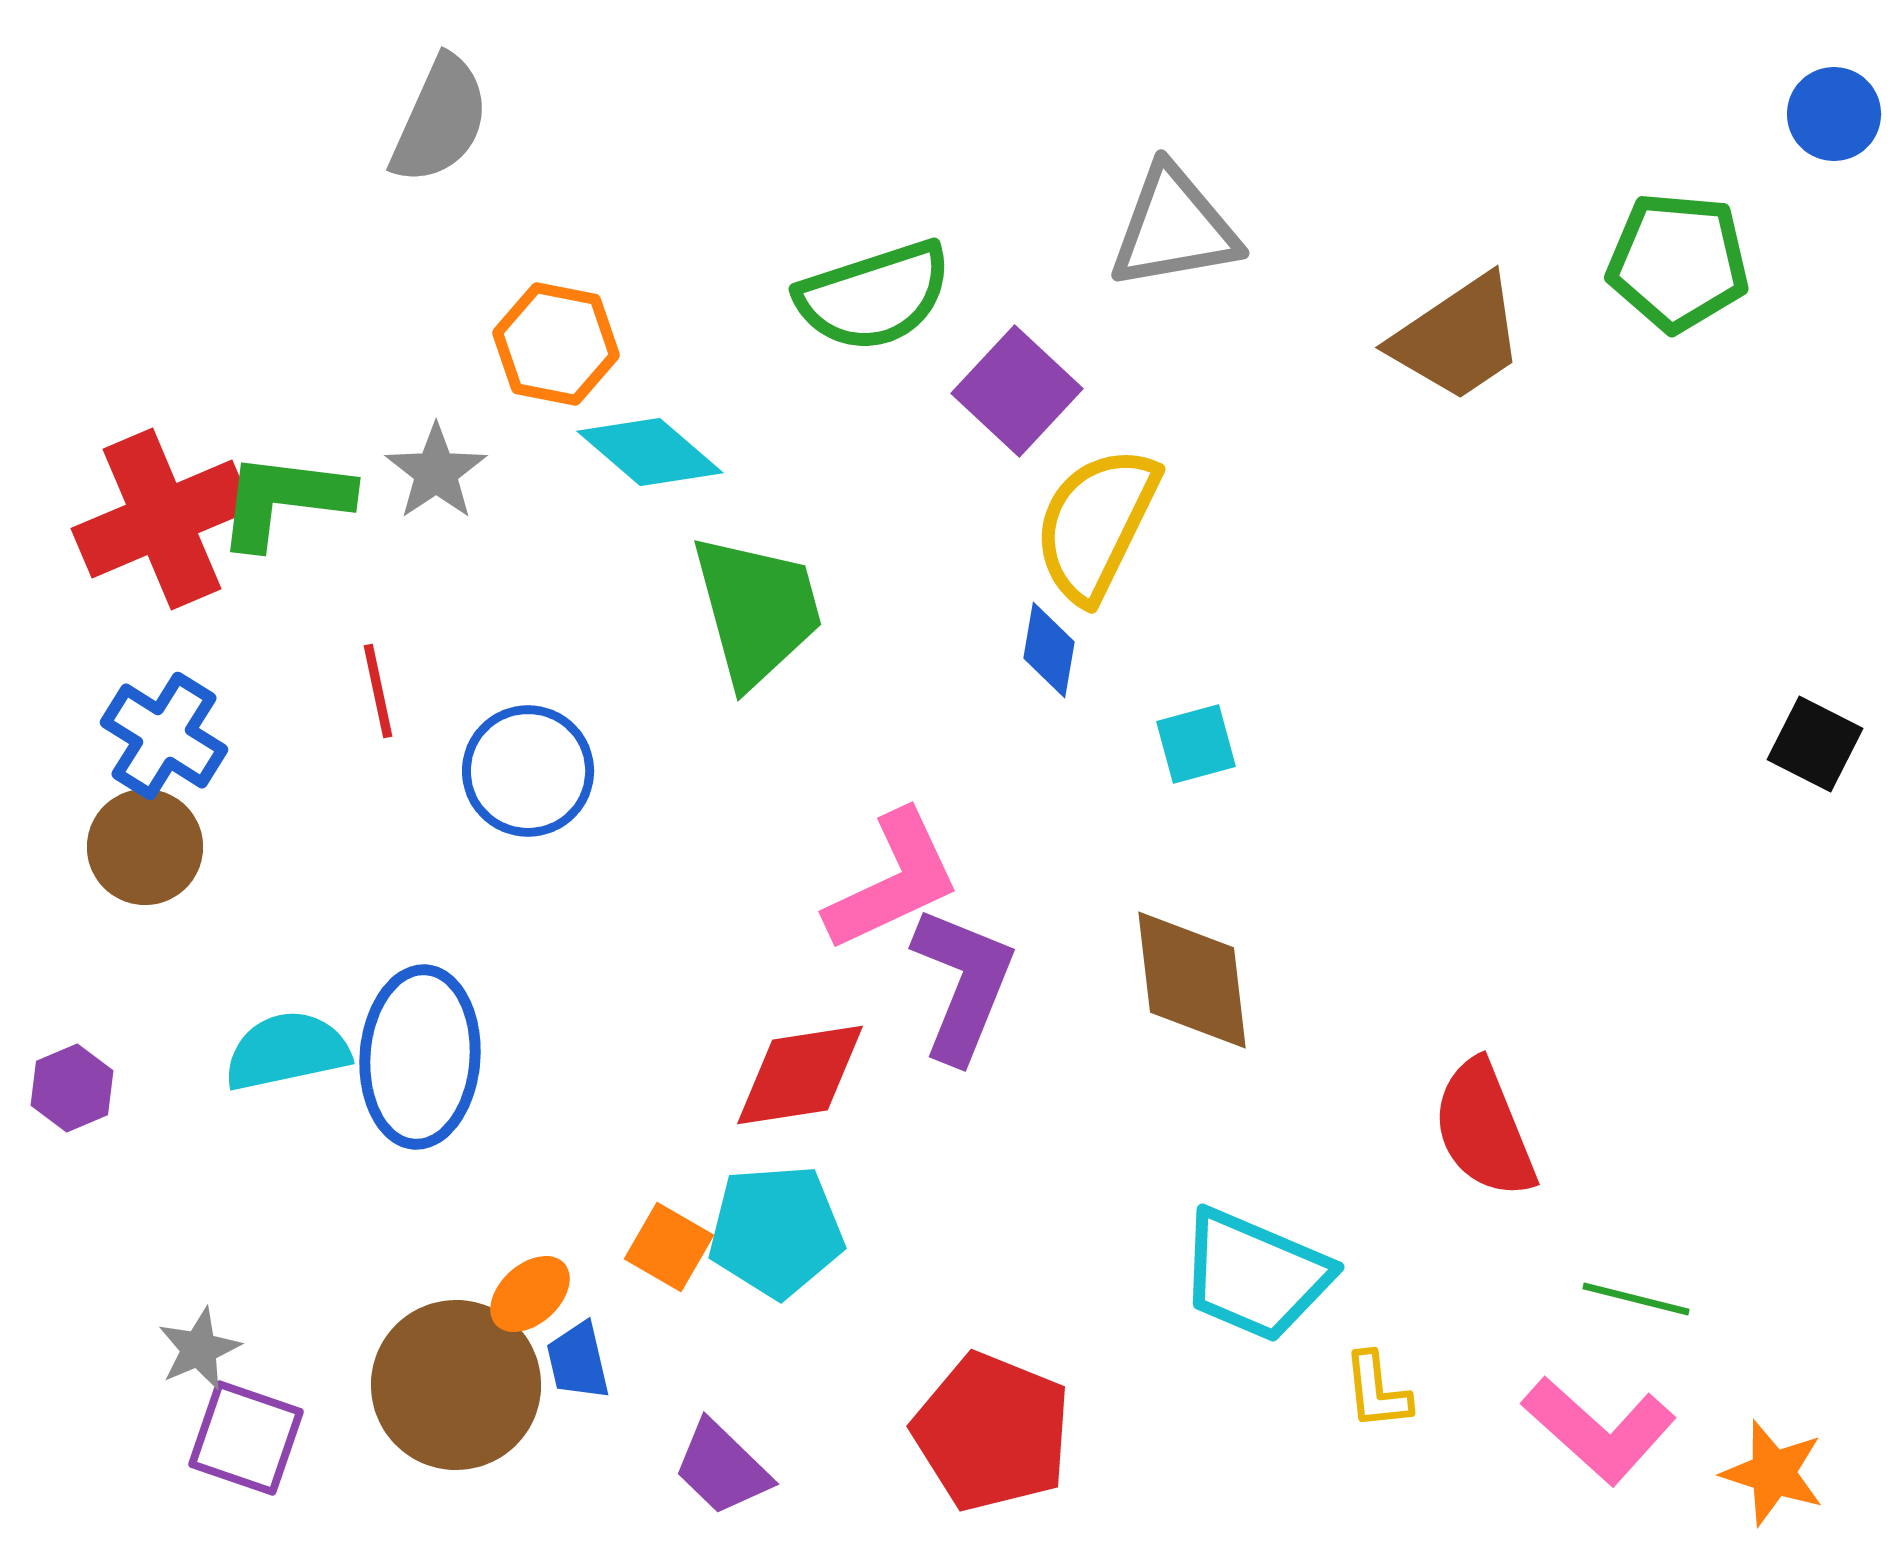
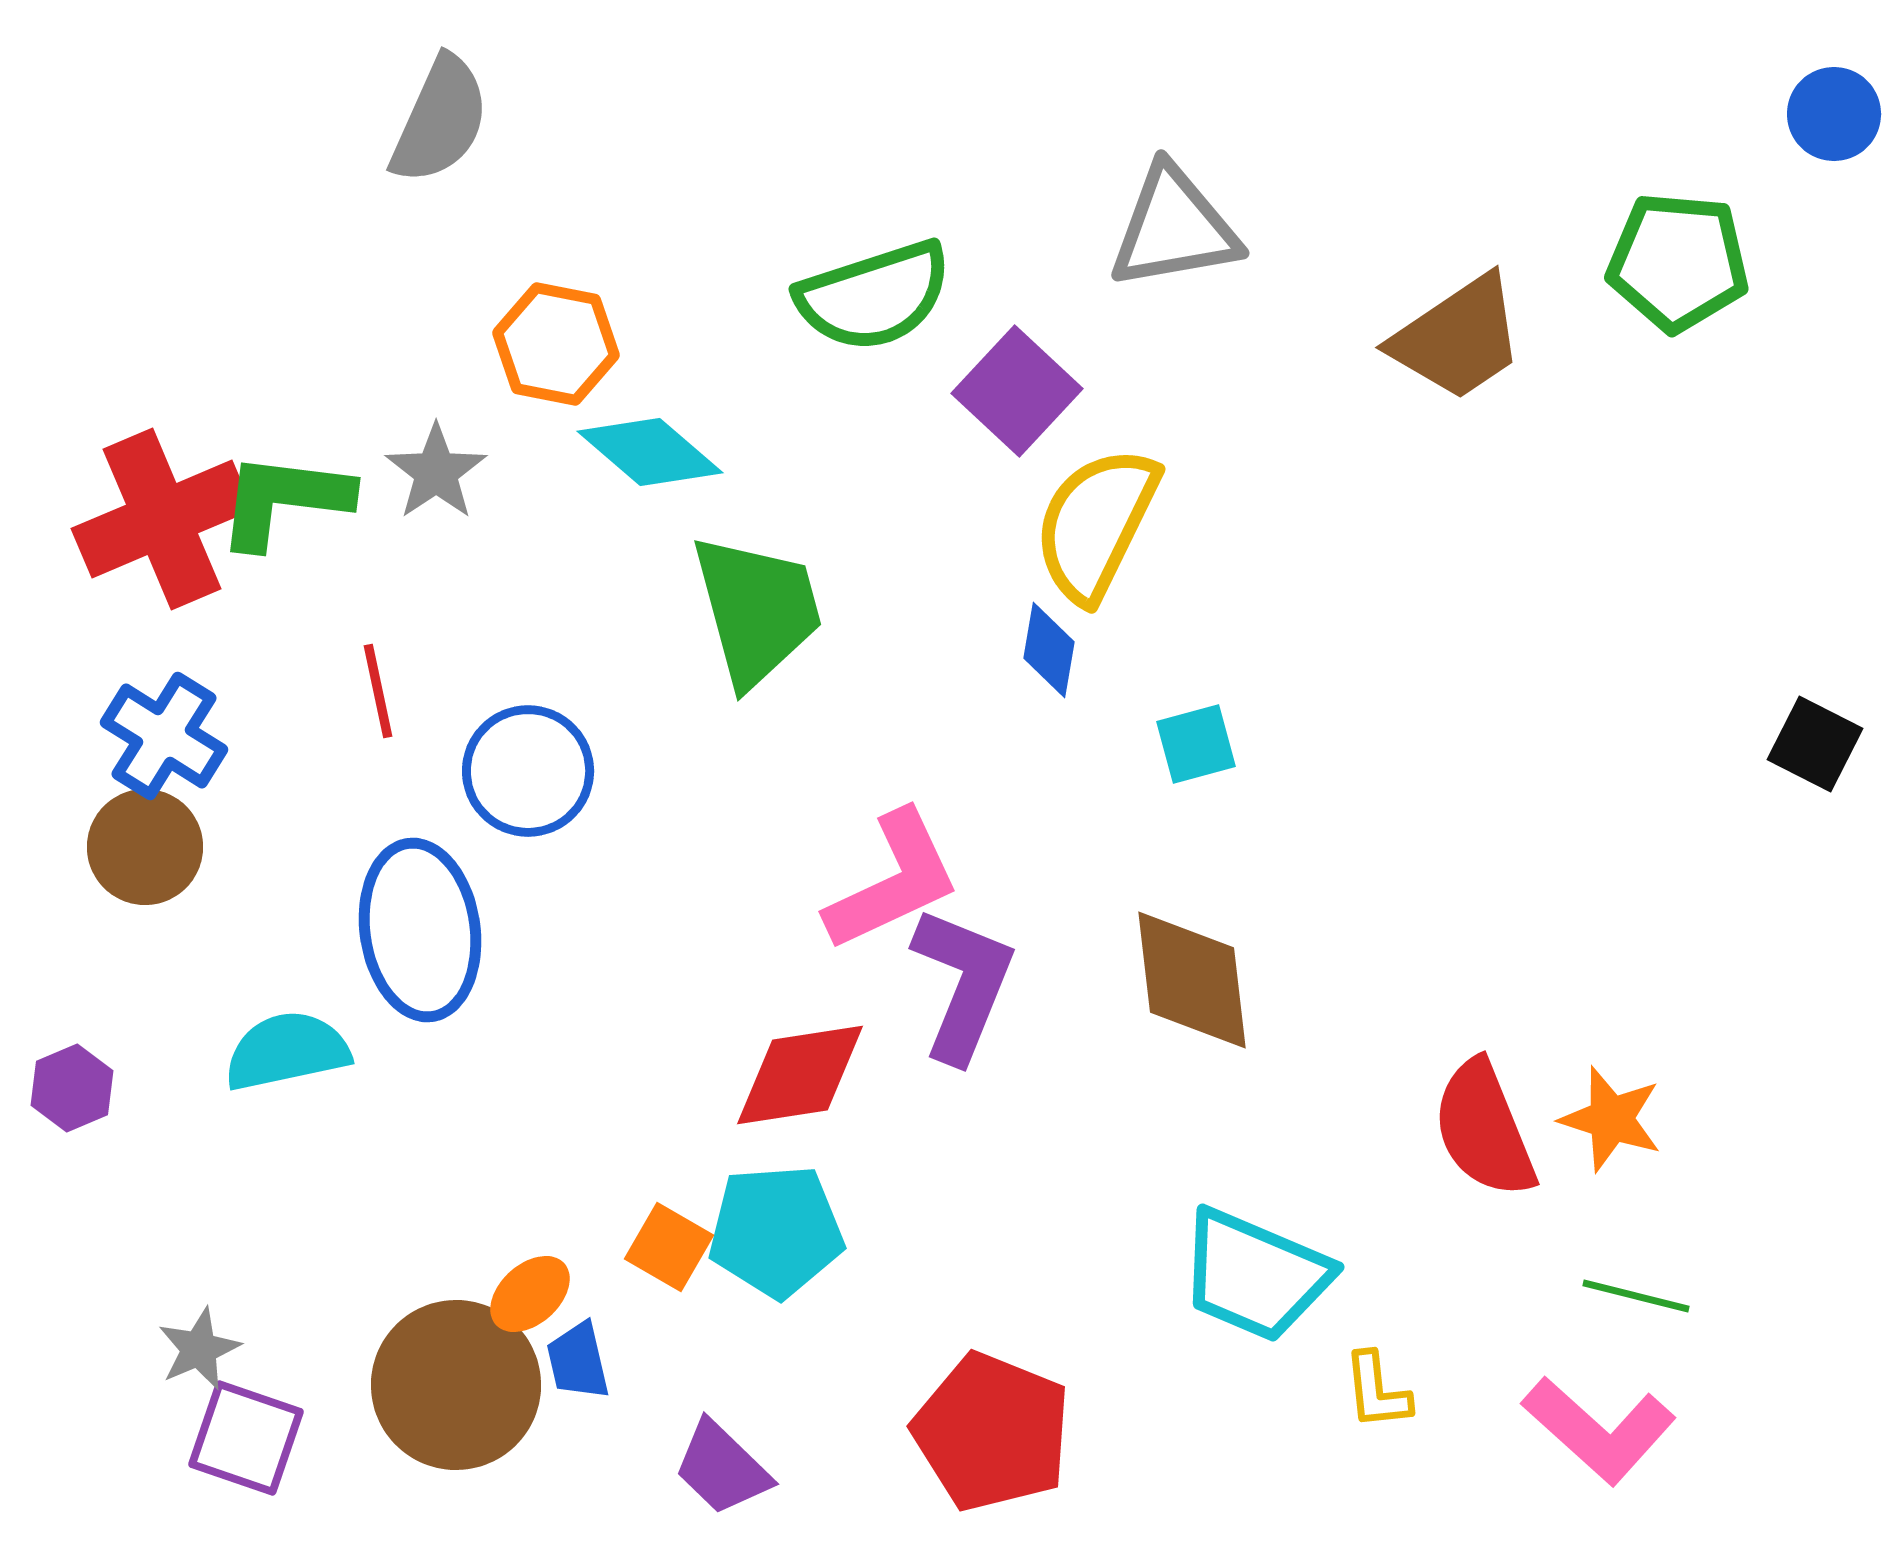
blue ellipse at (420, 1057): moved 127 px up; rotated 12 degrees counterclockwise
green line at (1636, 1299): moved 3 px up
orange star at (1773, 1473): moved 162 px left, 354 px up
